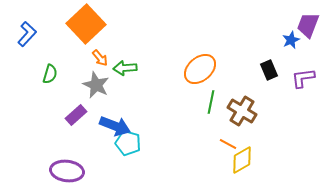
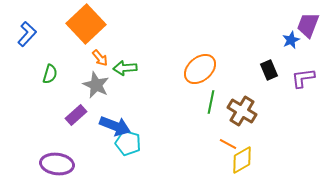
purple ellipse: moved 10 px left, 7 px up
